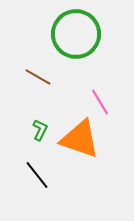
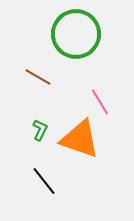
black line: moved 7 px right, 6 px down
